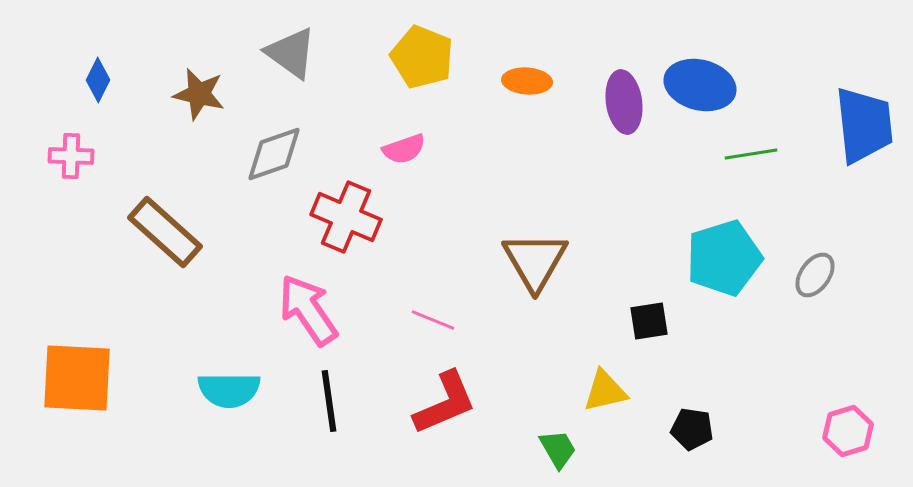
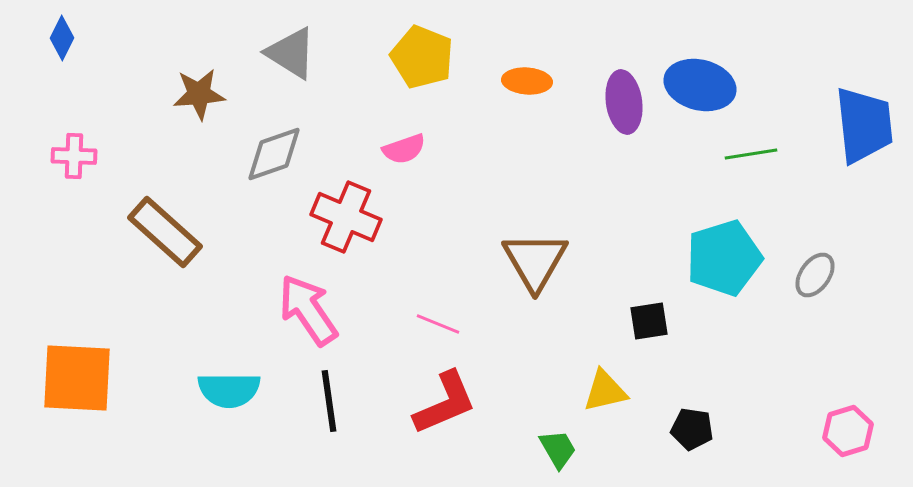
gray triangle: rotated 4 degrees counterclockwise
blue diamond: moved 36 px left, 42 px up
brown star: rotated 18 degrees counterclockwise
pink cross: moved 3 px right
pink line: moved 5 px right, 4 px down
